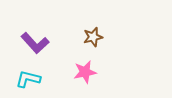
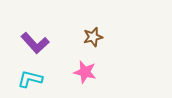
pink star: rotated 25 degrees clockwise
cyan L-shape: moved 2 px right
